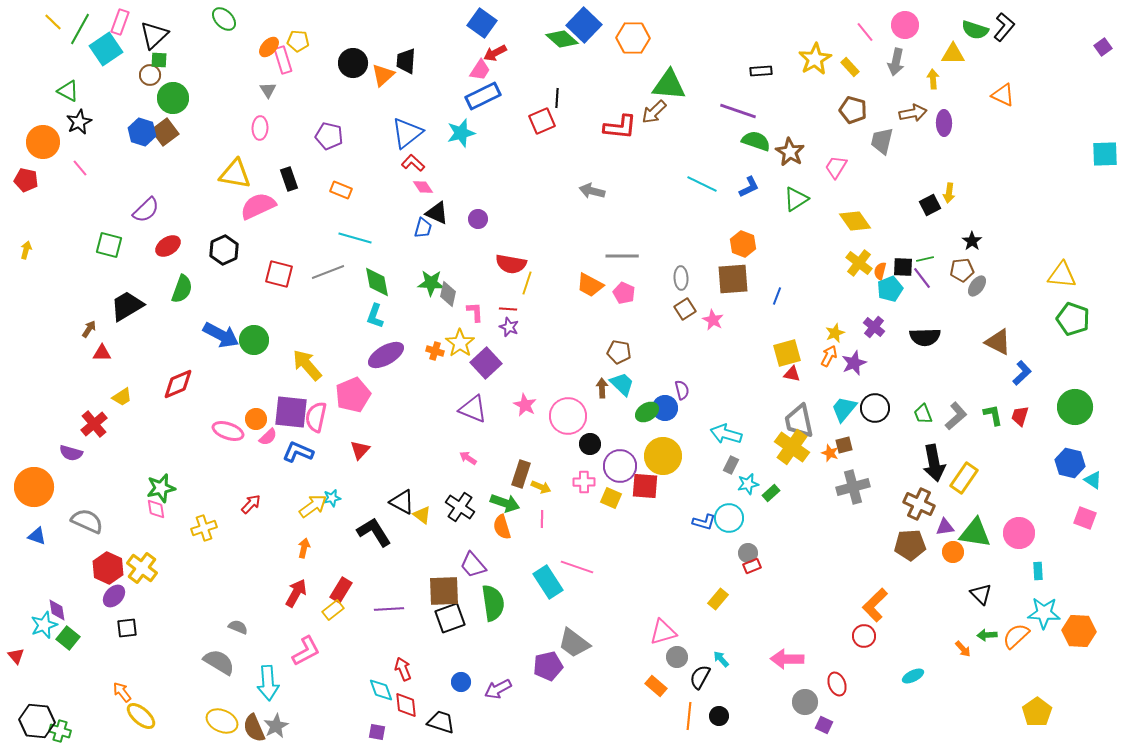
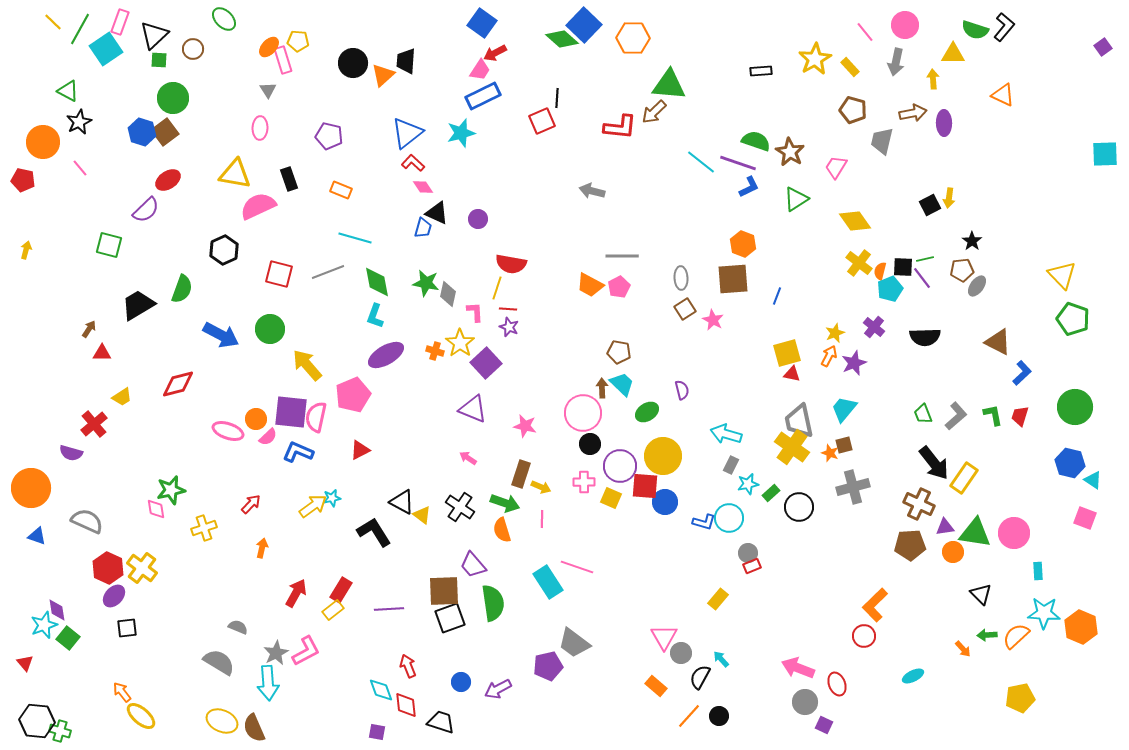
brown circle at (150, 75): moved 43 px right, 26 px up
purple line at (738, 111): moved 52 px down
red pentagon at (26, 180): moved 3 px left
cyan line at (702, 184): moved 1 px left, 22 px up; rotated 12 degrees clockwise
yellow arrow at (949, 193): moved 5 px down
red ellipse at (168, 246): moved 66 px up
yellow triangle at (1062, 275): rotated 40 degrees clockwise
green star at (431, 283): moved 5 px left; rotated 8 degrees clockwise
yellow line at (527, 283): moved 30 px left, 5 px down
pink pentagon at (624, 293): moved 5 px left, 6 px up; rotated 20 degrees clockwise
black trapezoid at (127, 306): moved 11 px right, 1 px up
green circle at (254, 340): moved 16 px right, 11 px up
red diamond at (178, 384): rotated 8 degrees clockwise
pink star at (525, 405): moved 21 px down; rotated 15 degrees counterclockwise
blue circle at (665, 408): moved 94 px down
black circle at (875, 408): moved 76 px left, 99 px down
pink circle at (568, 416): moved 15 px right, 3 px up
red triangle at (360, 450): rotated 20 degrees clockwise
black arrow at (934, 463): rotated 27 degrees counterclockwise
orange circle at (34, 487): moved 3 px left, 1 px down
green star at (161, 488): moved 10 px right, 2 px down
orange semicircle at (502, 527): moved 3 px down
pink circle at (1019, 533): moved 5 px left
orange arrow at (304, 548): moved 42 px left
orange hexagon at (1079, 631): moved 2 px right, 4 px up; rotated 20 degrees clockwise
pink triangle at (663, 632): moved 1 px right, 5 px down; rotated 44 degrees counterclockwise
red triangle at (16, 656): moved 9 px right, 7 px down
gray circle at (677, 657): moved 4 px right, 4 px up
pink arrow at (787, 659): moved 11 px right, 9 px down; rotated 20 degrees clockwise
red arrow at (403, 669): moved 5 px right, 3 px up
yellow pentagon at (1037, 712): moved 17 px left, 14 px up; rotated 24 degrees clockwise
orange line at (689, 716): rotated 36 degrees clockwise
gray star at (276, 726): moved 73 px up
